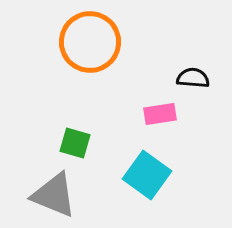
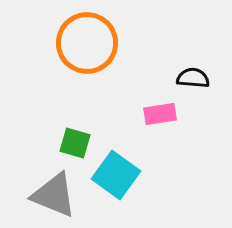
orange circle: moved 3 px left, 1 px down
cyan square: moved 31 px left
